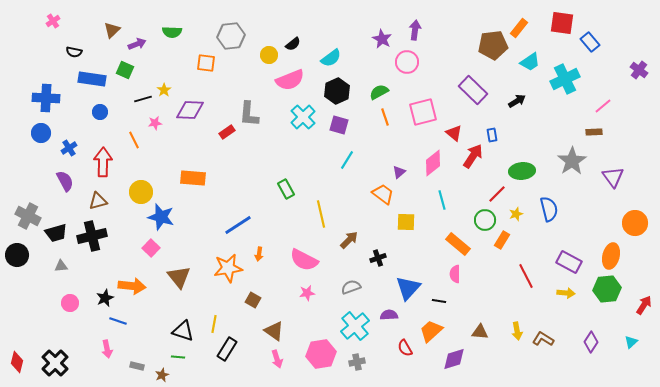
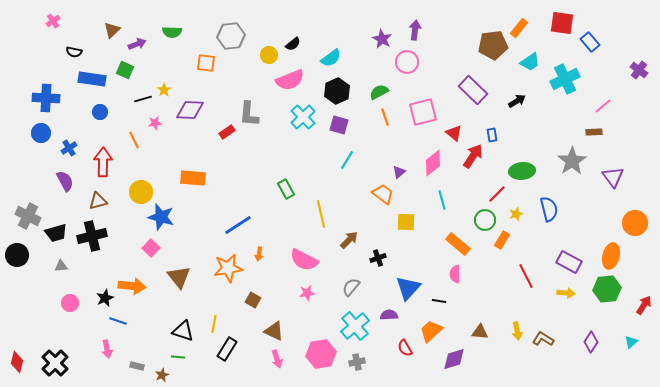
gray semicircle at (351, 287): rotated 30 degrees counterclockwise
brown triangle at (274, 331): rotated 10 degrees counterclockwise
